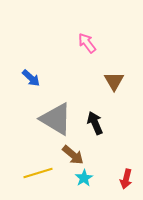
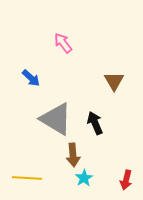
pink arrow: moved 24 px left
brown arrow: rotated 45 degrees clockwise
yellow line: moved 11 px left, 5 px down; rotated 20 degrees clockwise
red arrow: moved 1 px down
